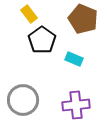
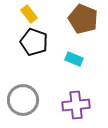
black pentagon: moved 8 px left, 2 px down; rotated 16 degrees counterclockwise
